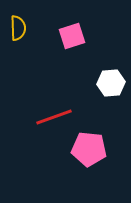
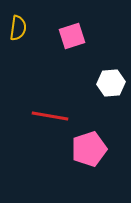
yellow semicircle: rotated 10 degrees clockwise
red line: moved 4 px left, 1 px up; rotated 30 degrees clockwise
pink pentagon: rotated 24 degrees counterclockwise
